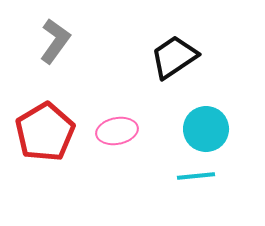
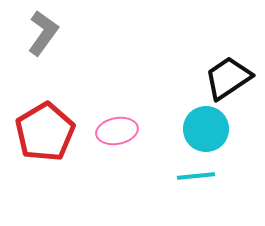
gray L-shape: moved 12 px left, 8 px up
black trapezoid: moved 54 px right, 21 px down
